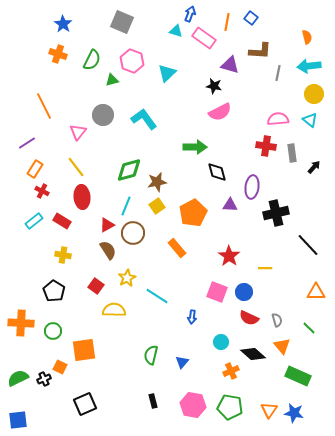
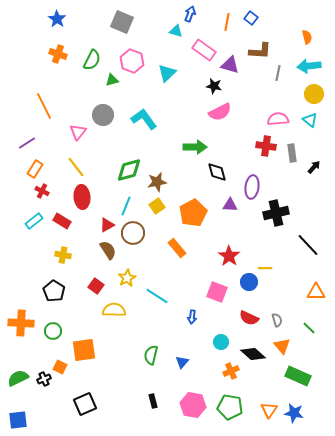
blue star at (63, 24): moved 6 px left, 5 px up
pink rectangle at (204, 38): moved 12 px down
blue circle at (244, 292): moved 5 px right, 10 px up
